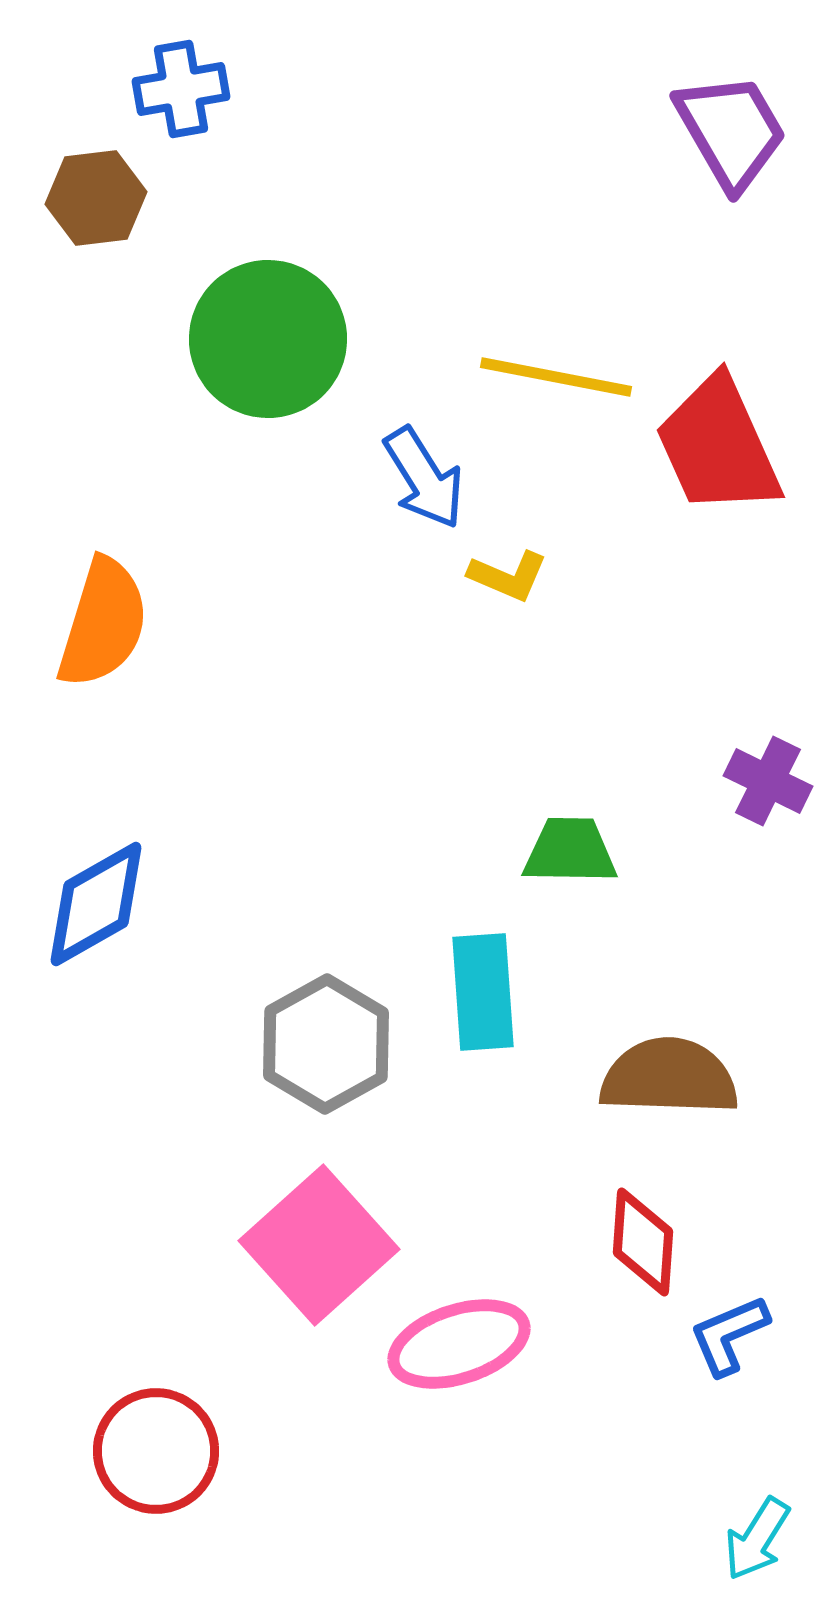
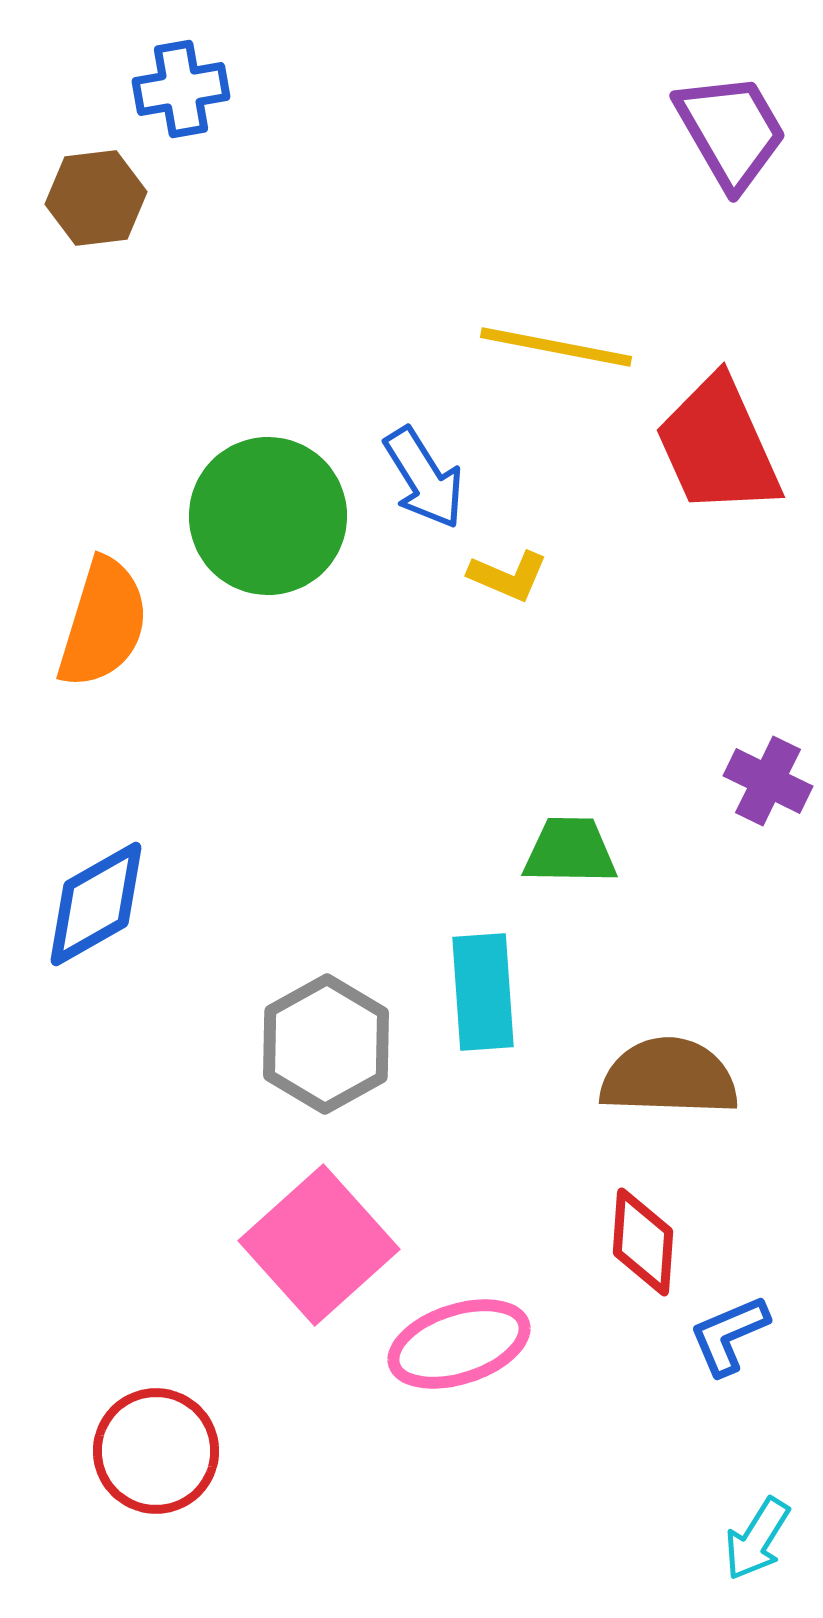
green circle: moved 177 px down
yellow line: moved 30 px up
